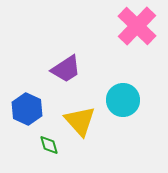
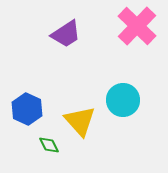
purple trapezoid: moved 35 px up
green diamond: rotated 10 degrees counterclockwise
